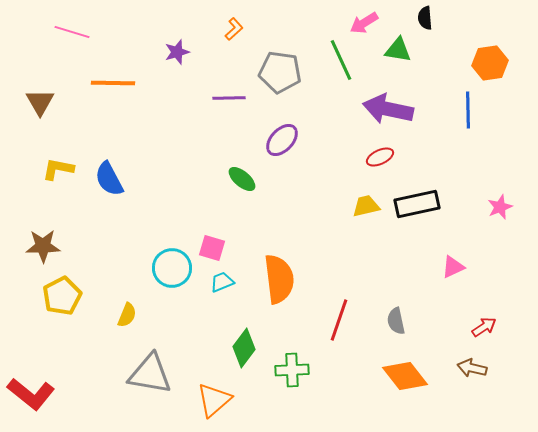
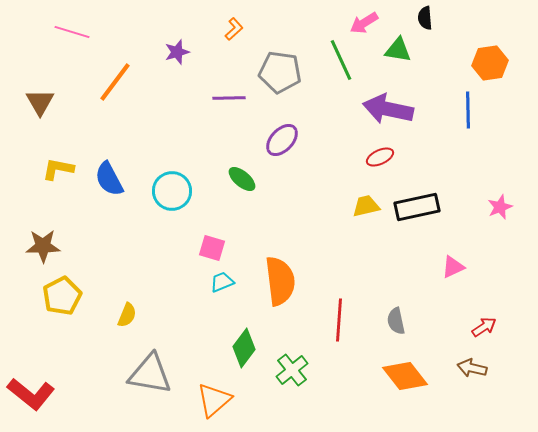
orange line: moved 2 px right, 1 px up; rotated 54 degrees counterclockwise
black rectangle: moved 3 px down
cyan circle: moved 77 px up
orange semicircle: moved 1 px right, 2 px down
red line: rotated 15 degrees counterclockwise
green cross: rotated 36 degrees counterclockwise
